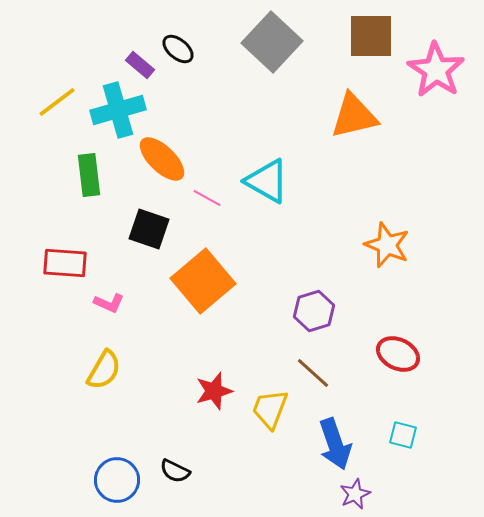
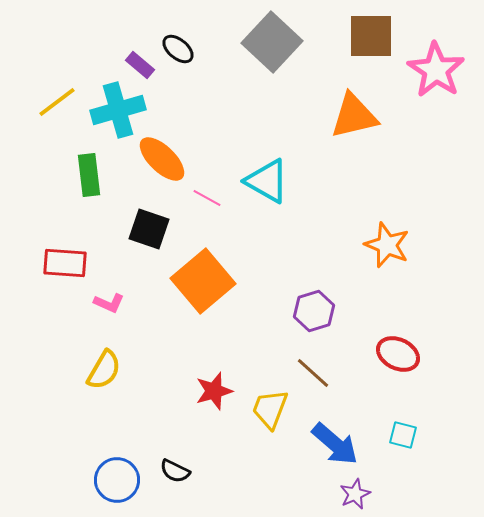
blue arrow: rotated 30 degrees counterclockwise
